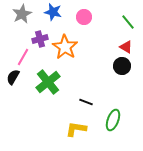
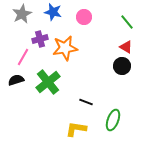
green line: moved 1 px left
orange star: moved 1 px down; rotated 30 degrees clockwise
black semicircle: moved 3 px right, 3 px down; rotated 42 degrees clockwise
